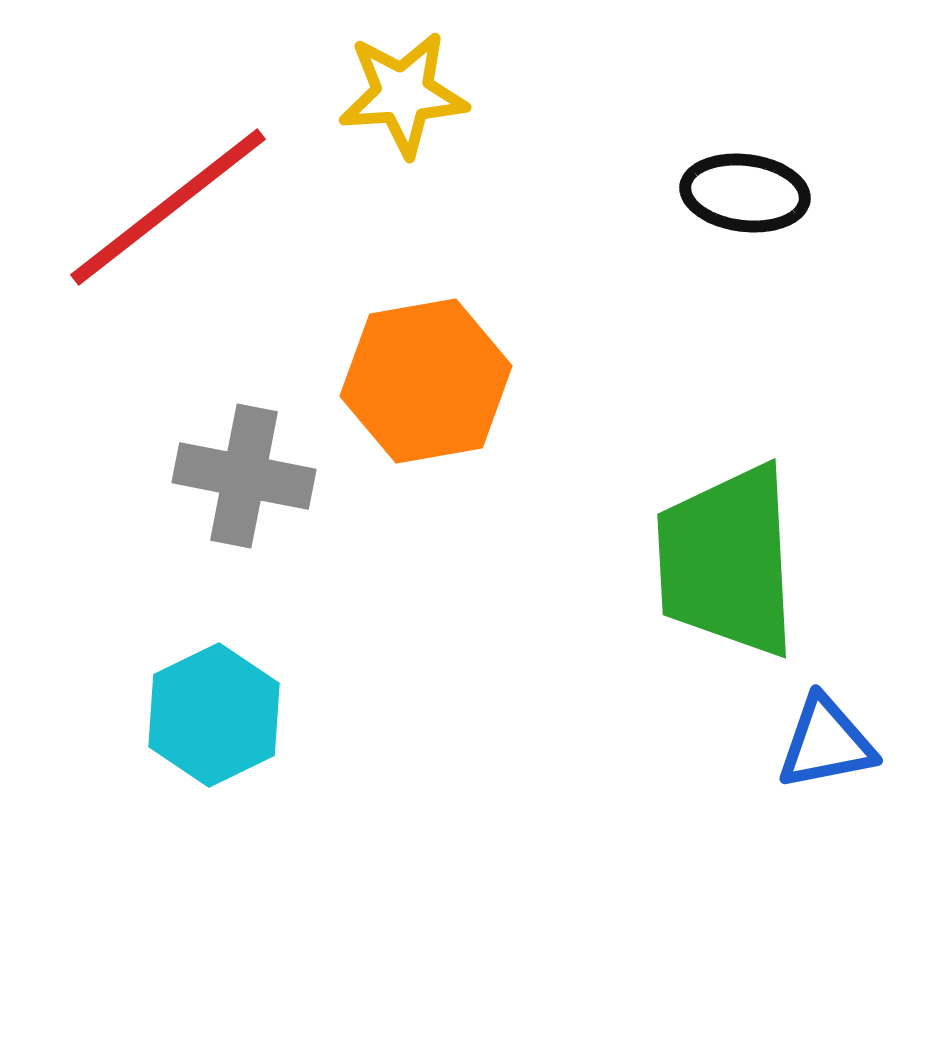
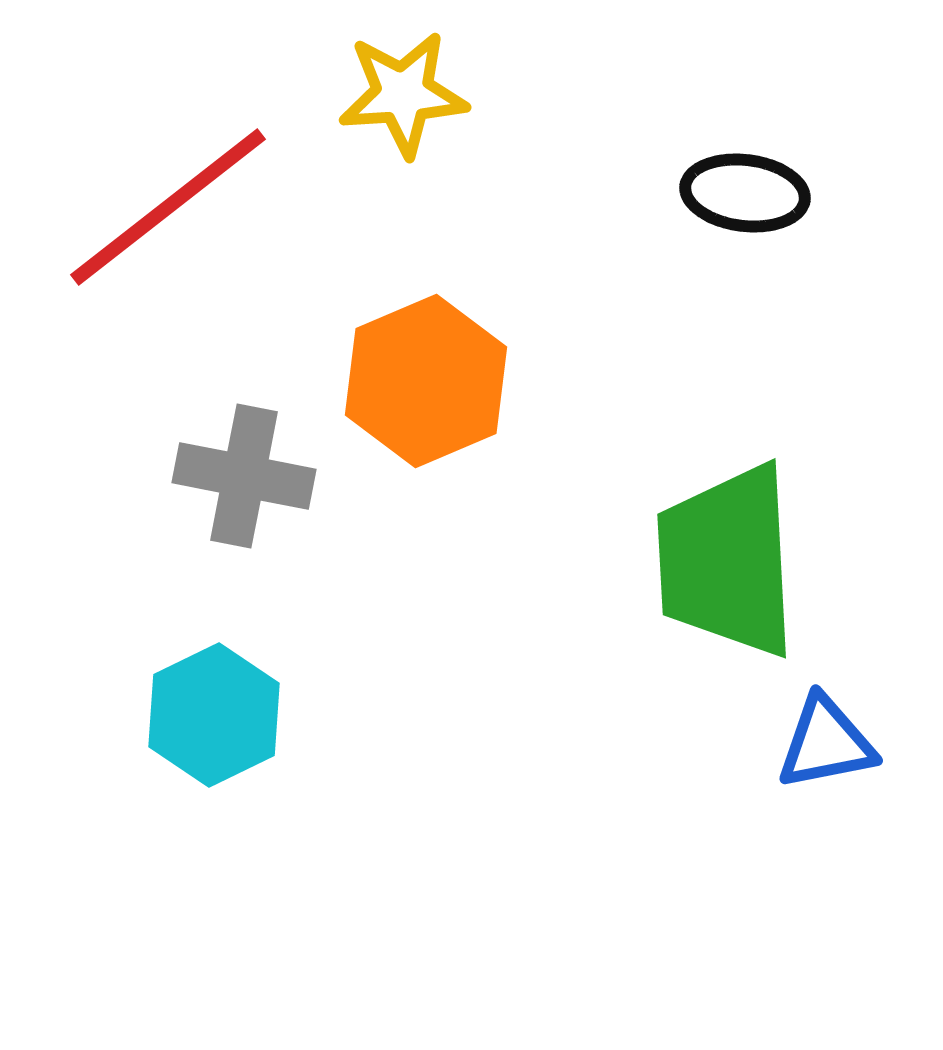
orange hexagon: rotated 13 degrees counterclockwise
